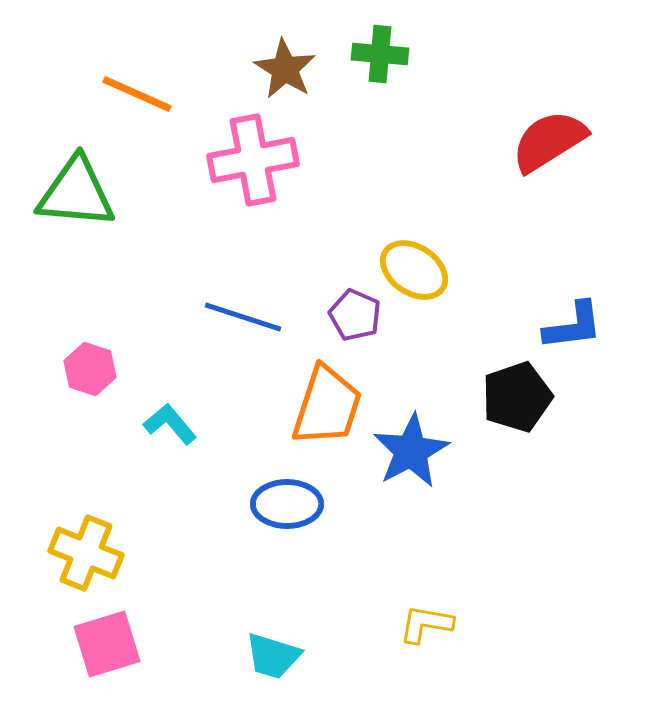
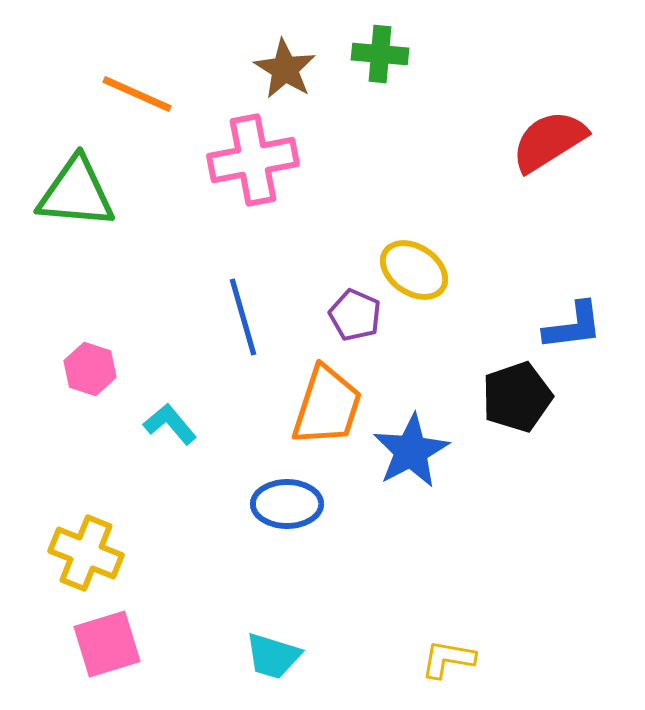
blue line: rotated 56 degrees clockwise
yellow L-shape: moved 22 px right, 35 px down
